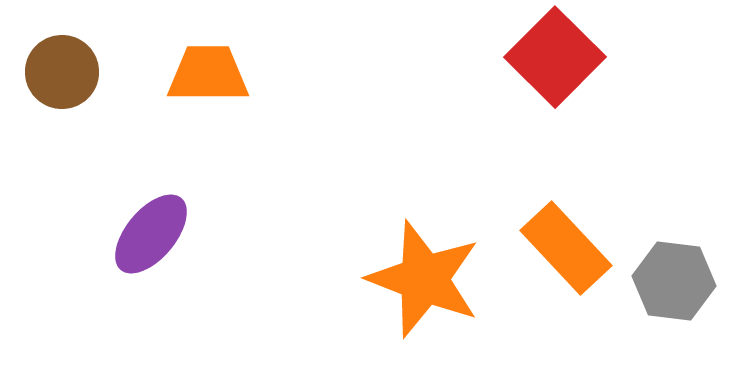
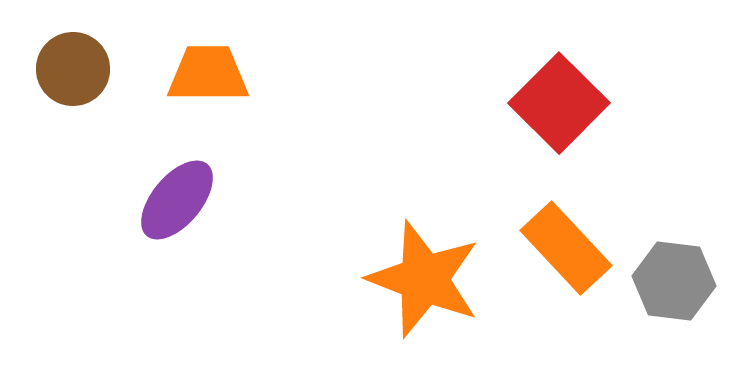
red square: moved 4 px right, 46 px down
brown circle: moved 11 px right, 3 px up
purple ellipse: moved 26 px right, 34 px up
